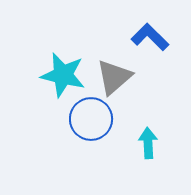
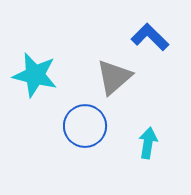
cyan star: moved 28 px left
blue circle: moved 6 px left, 7 px down
cyan arrow: rotated 12 degrees clockwise
